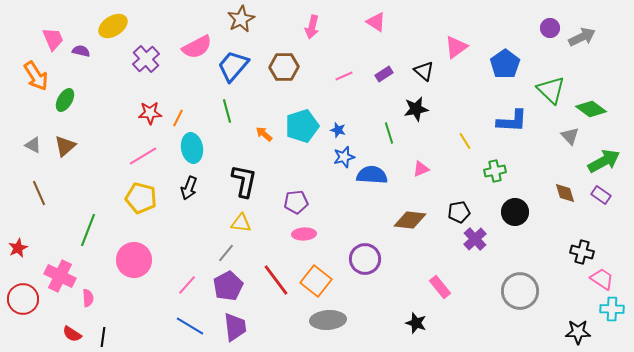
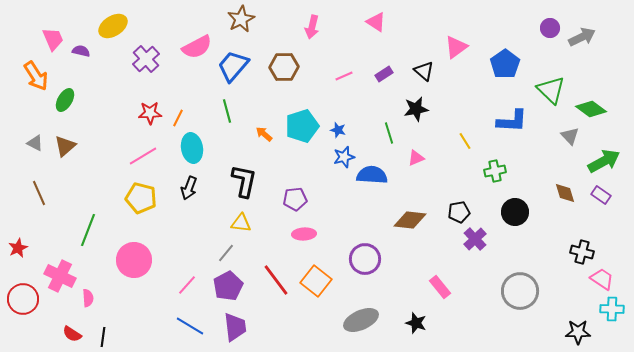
gray triangle at (33, 145): moved 2 px right, 2 px up
pink triangle at (421, 169): moved 5 px left, 11 px up
purple pentagon at (296, 202): moved 1 px left, 3 px up
gray ellipse at (328, 320): moved 33 px right; rotated 20 degrees counterclockwise
